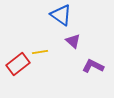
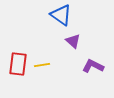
yellow line: moved 2 px right, 13 px down
red rectangle: rotated 45 degrees counterclockwise
